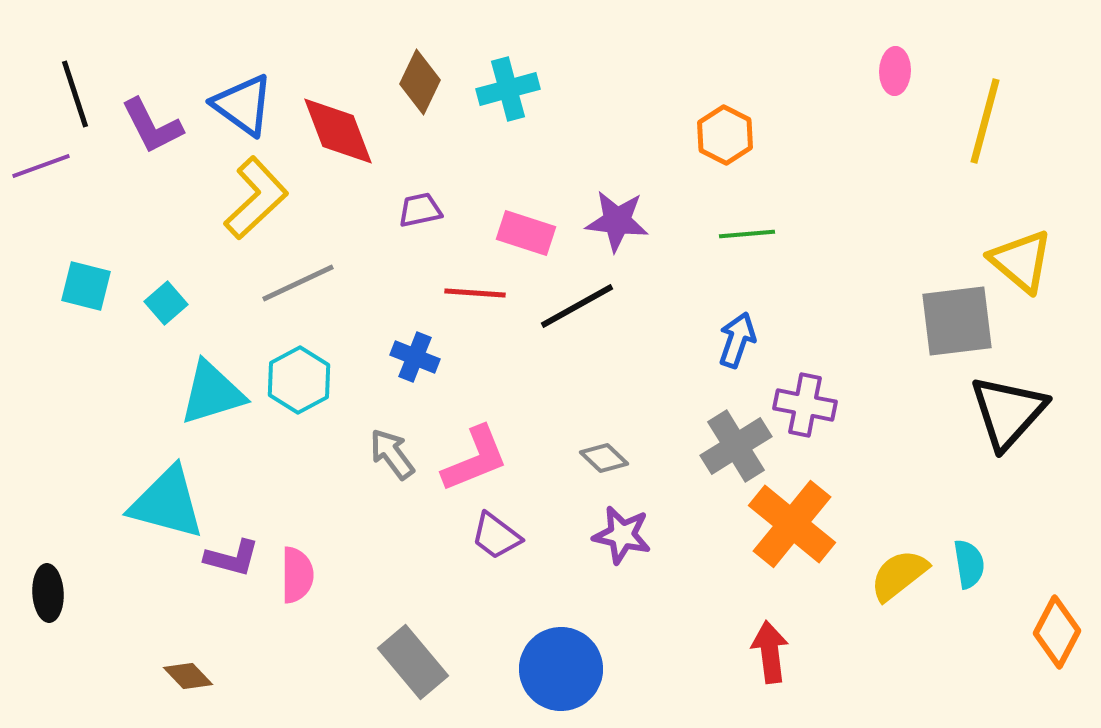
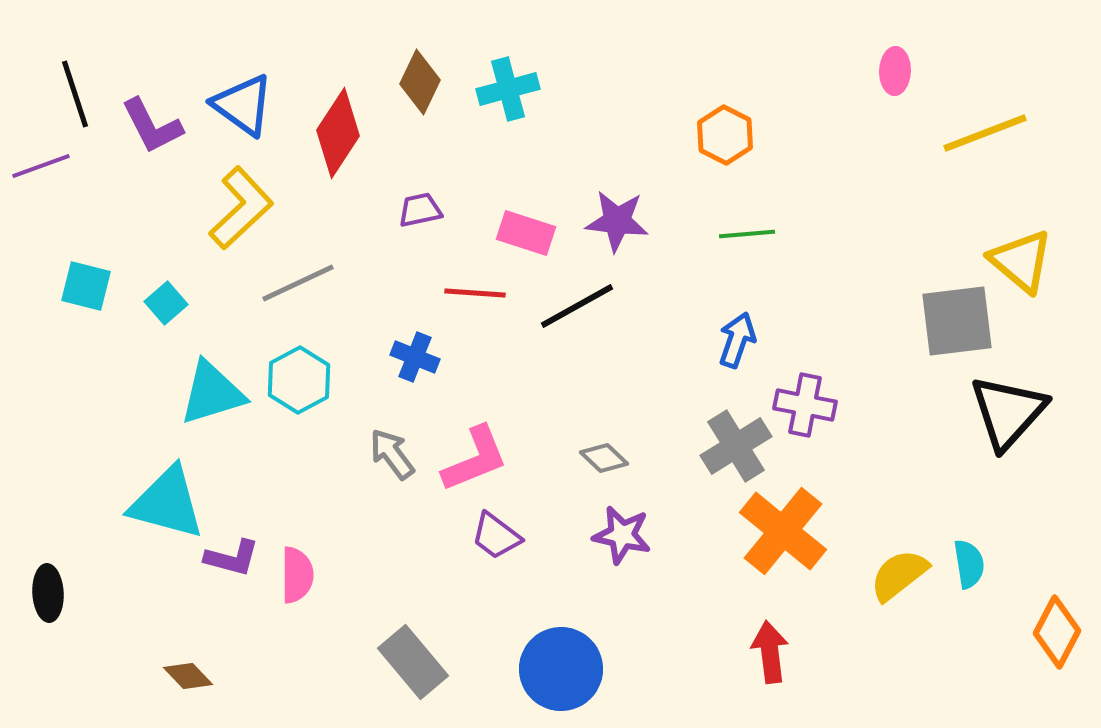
yellow line at (985, 121): moved 12 px down; rotated 54 degrees clockwise
red diamond at (338, 131): moved 2 px down; rotated 54 degrees clockwise
yellow L-shape at (256, 198): moved 15 px left, 10 px down
orange cross at (792, 524): moved 9 px left, 7 px down
